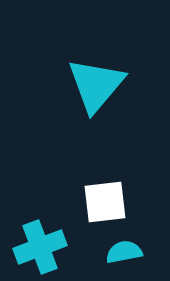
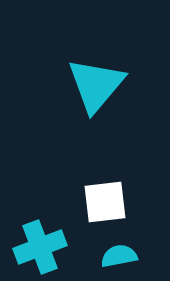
cyan semicircle: moved 5 px left, 4 px down
